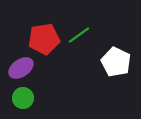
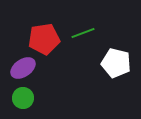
green line: moved 4 px right, 2 px up; rotated 15 degrees clockwise
white pentagon: moved 1 px down; rotated 12 degrees counterclockwise
purple ellipse: moved 2 px right
